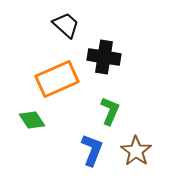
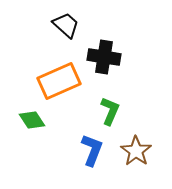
orange rectangle: moved 2 px right, 2 px down
